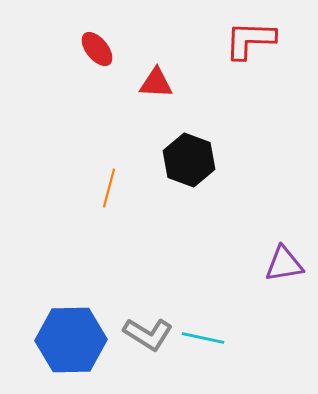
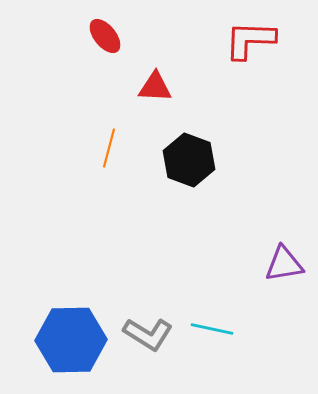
red ellipse: moved 8 px right, 13 px up
red triangle: moved 1 px left, 4 px down
orange line: moved 40 px up
cyan line: moved 9 px right, 9 px up
